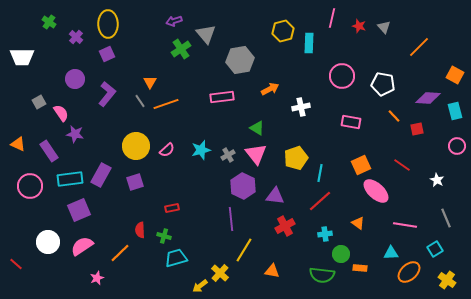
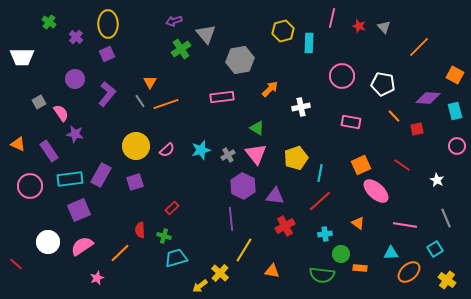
orange arrow at (270, 89): rotated 18 degrees counterclockwise
red rectangle at (172, 208): rotated 32 degrees counterclockwise
